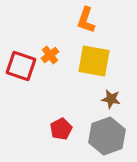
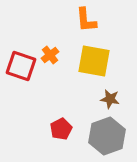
orange L-shape: rotated 24 degrees counterclockwise
brown star: moved 1 px left
